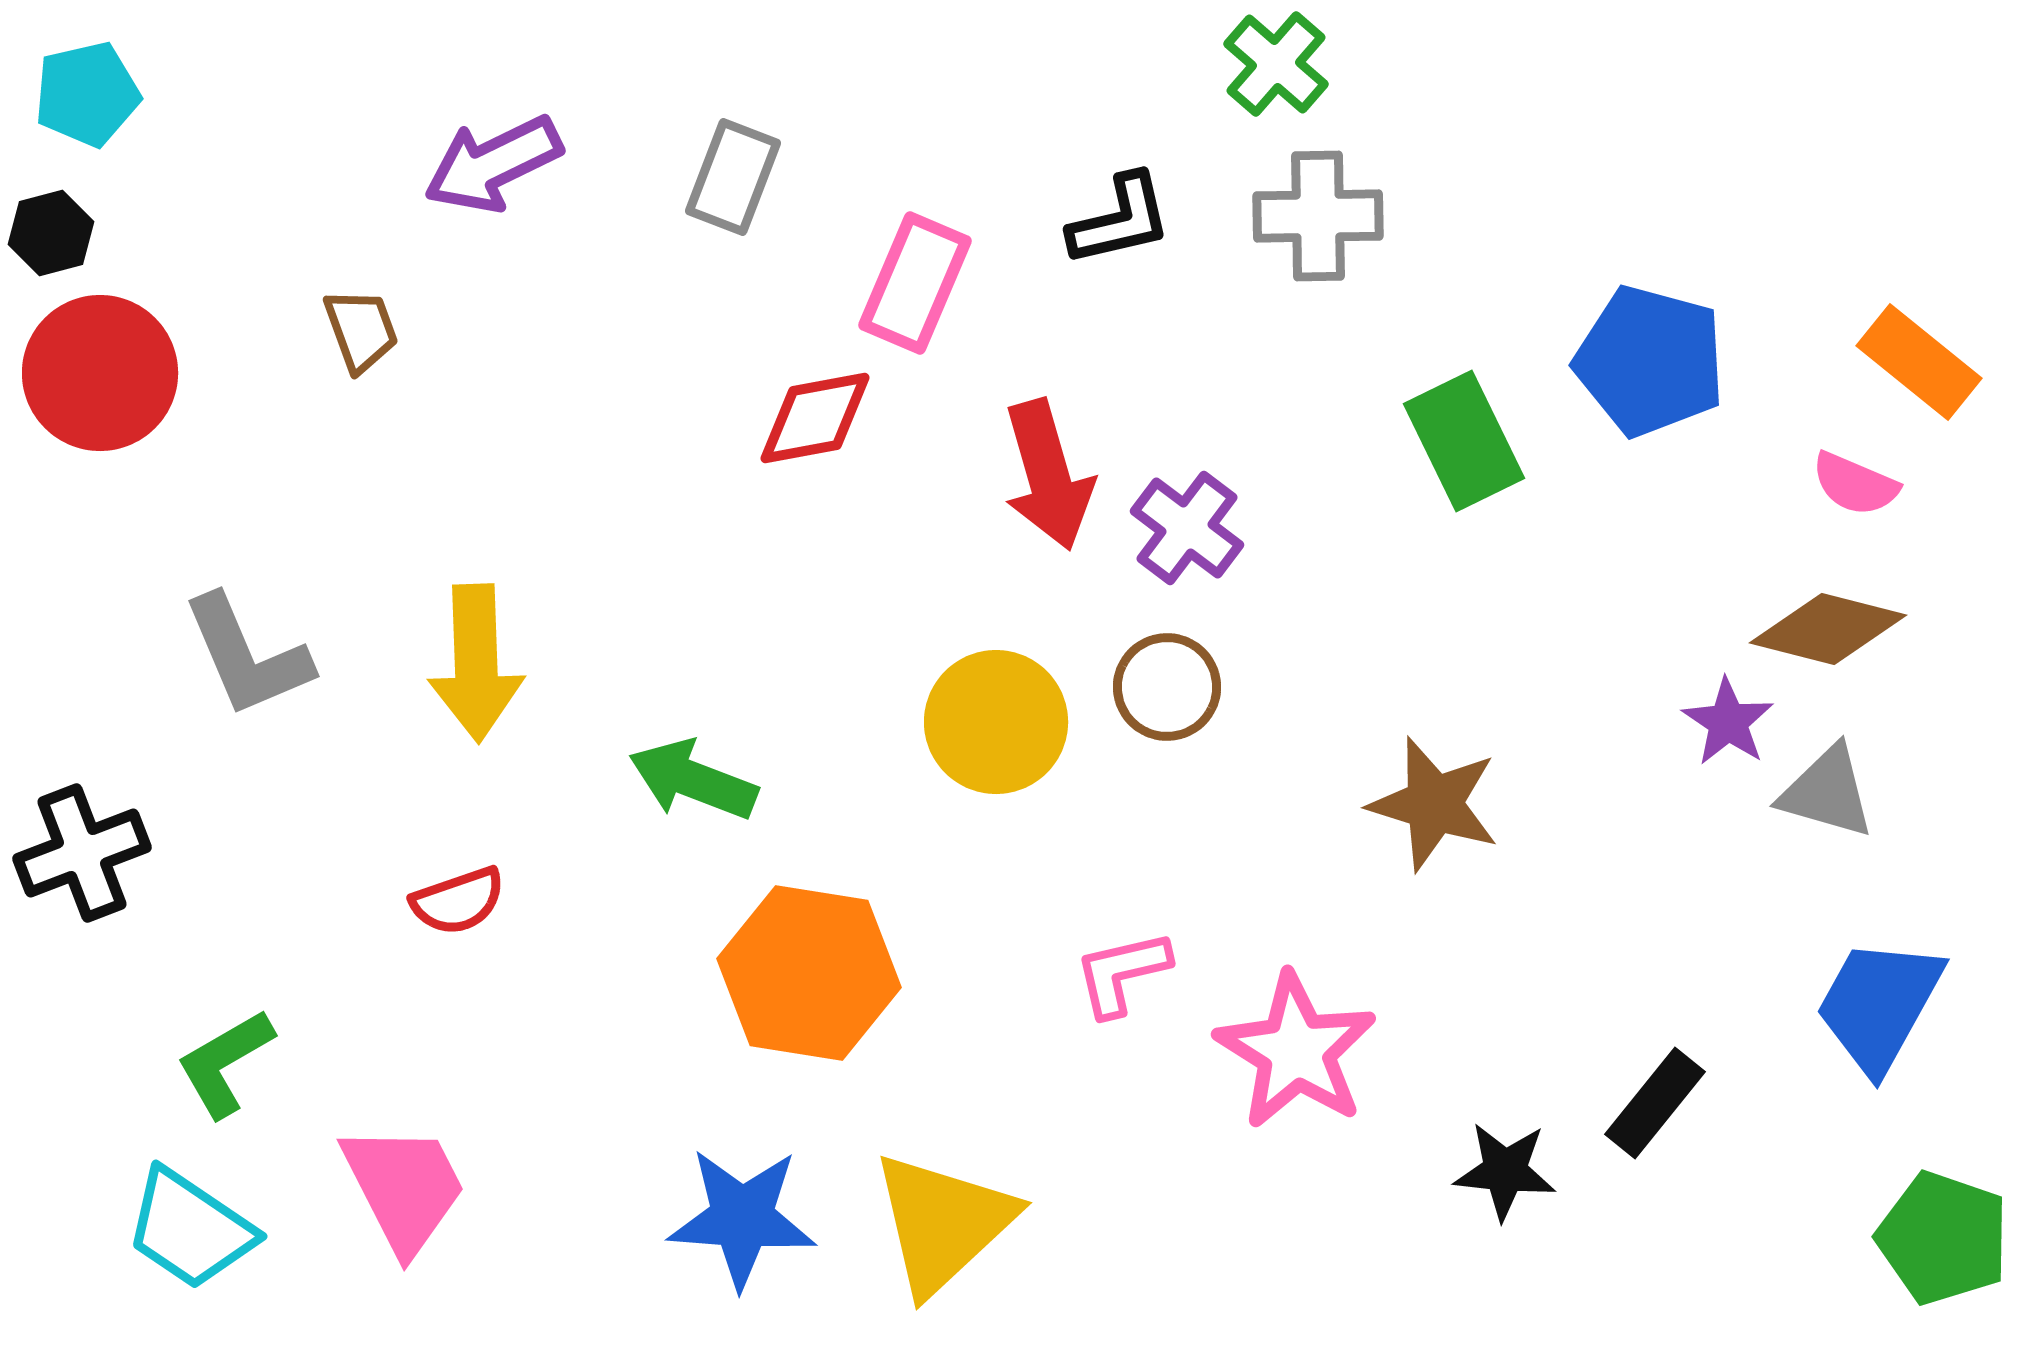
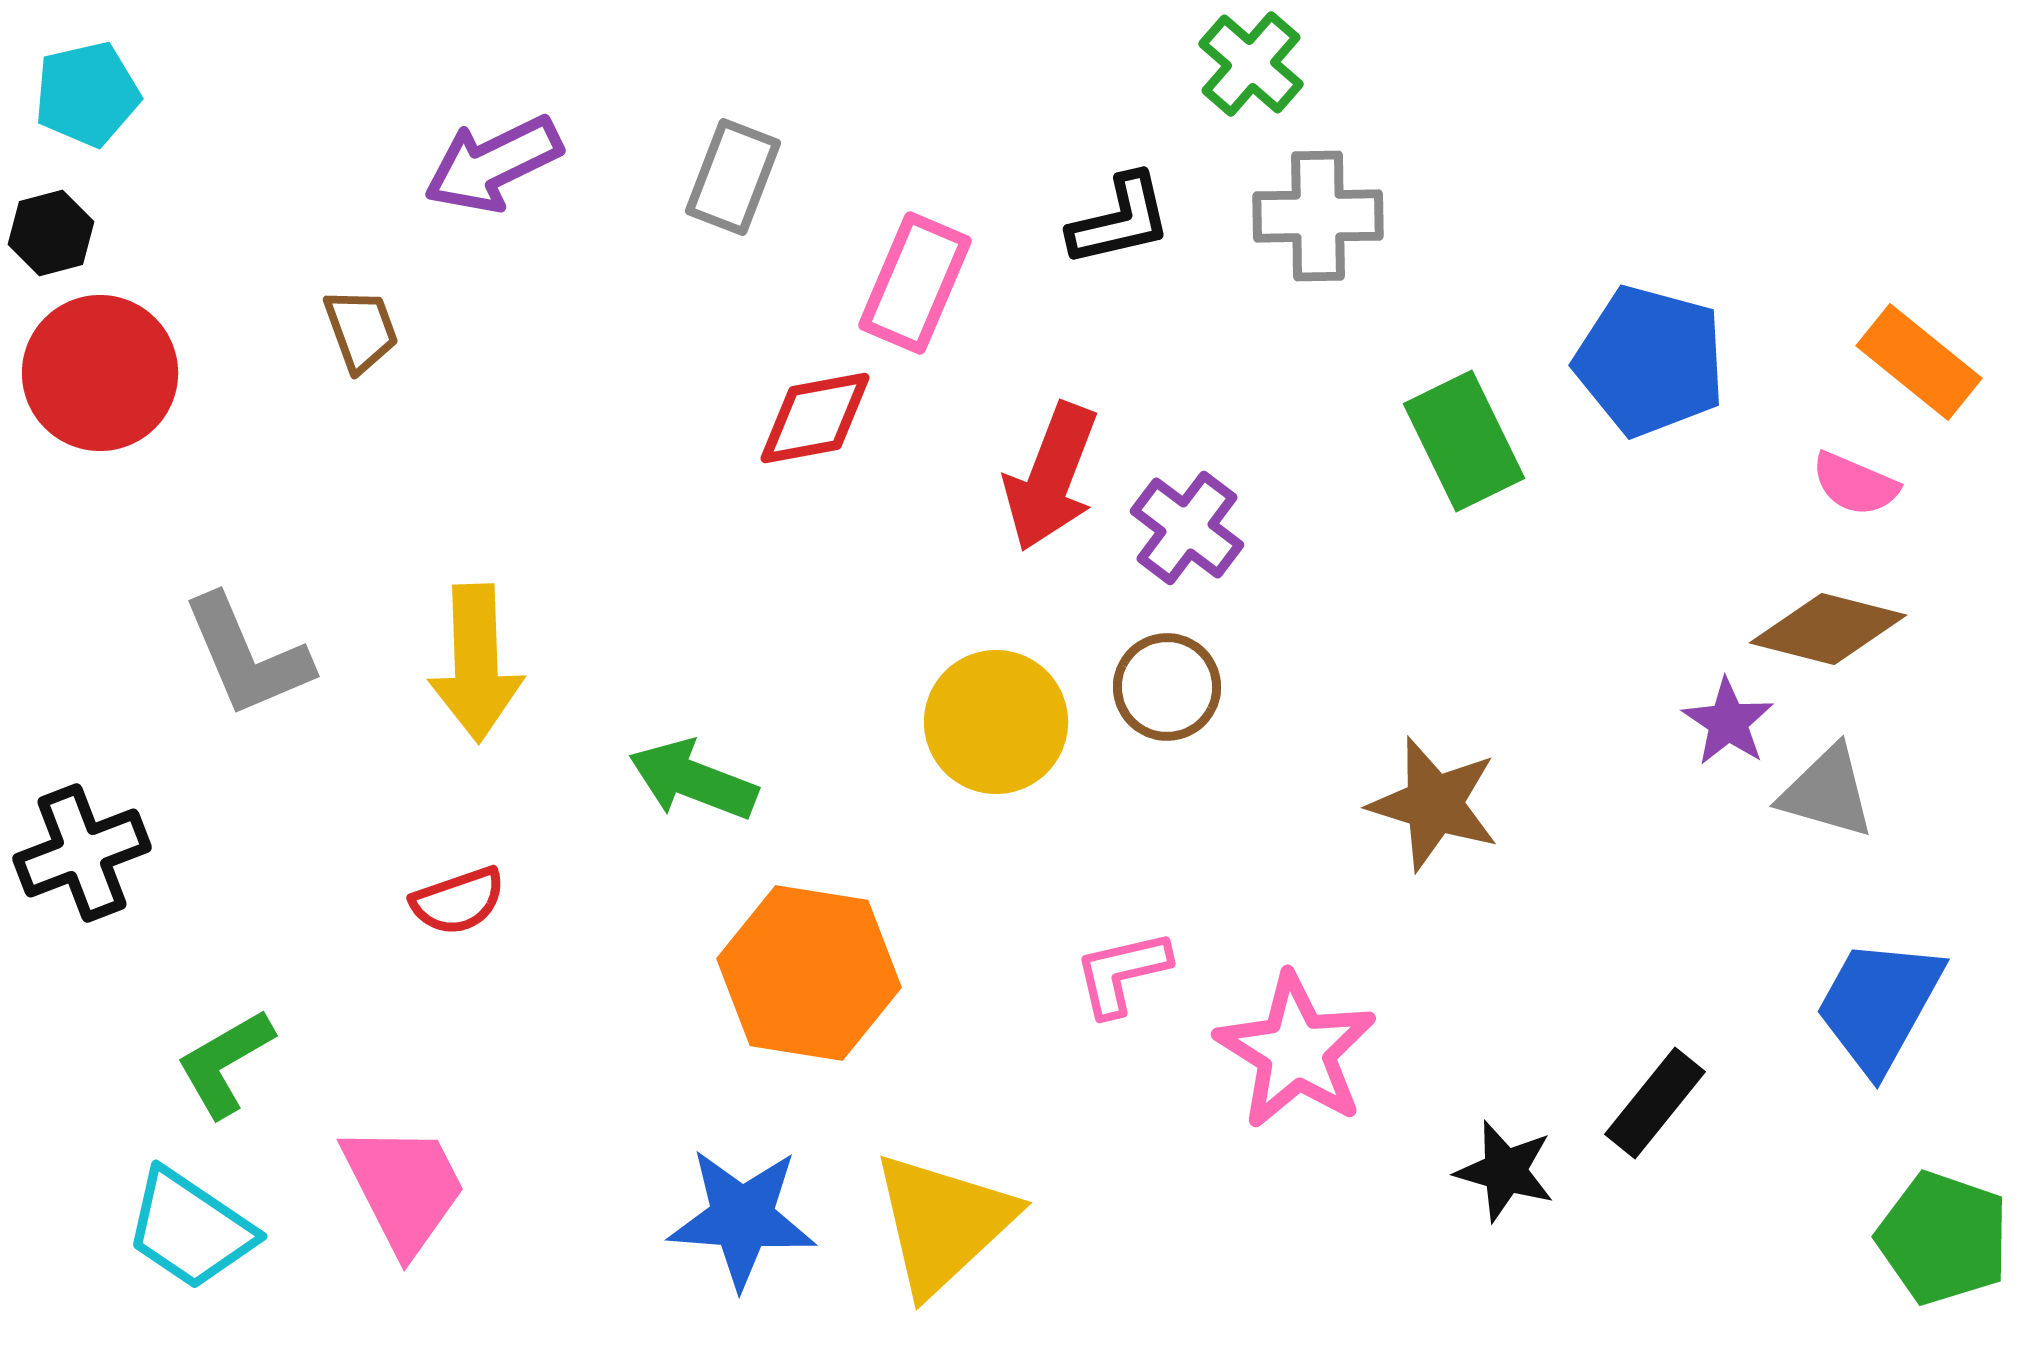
green cross: moved 25 px left
red arrow: moved 3 px right, 2 px down; rotated 37 degrees clockwise
black star: rotated 10 degrees clockwise
